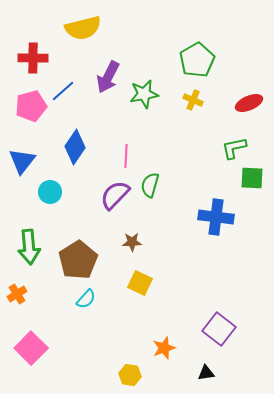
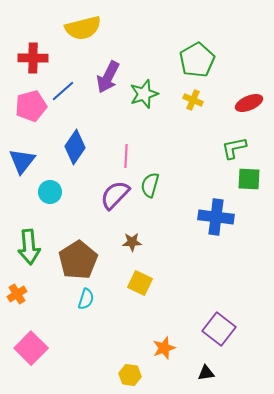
green star: rotated 8 degrees counterclockwise
green square: moved 3 px left, 1 px down
cyan semicircle: rotated 25 degrees counterclockwise
